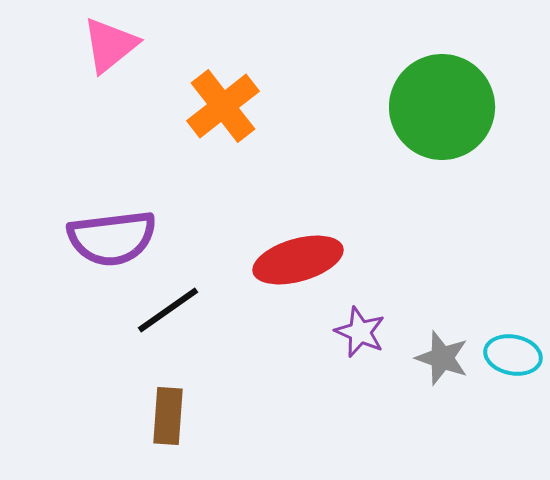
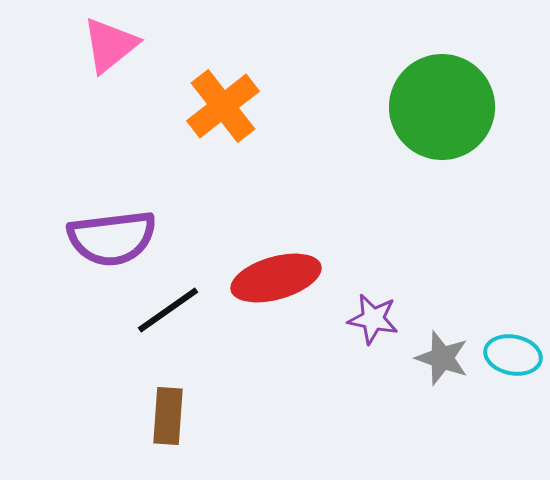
red ellipse: moved 22 px left, 18 px down
purple star: moved 13 px right, 13 px up; rotated 12 degrees counterclockwise
